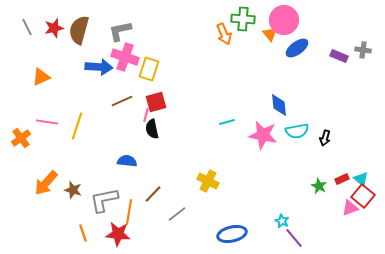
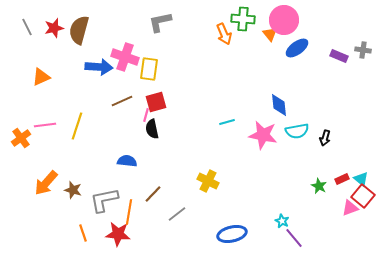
gray L-shape at (120, 31): moved 40 px right, 9 px up
yellow rectangle at (149, 69): rotated 10 degrees counterclockwise
pink line at (47, 122): moved 2 px left, 3 px down; rotated 15 degrees counterclockwise
